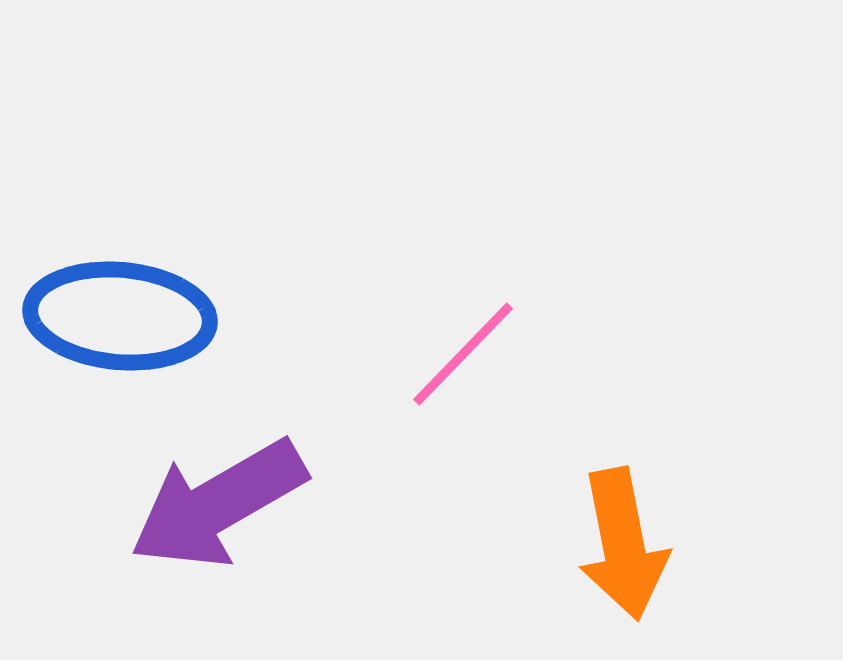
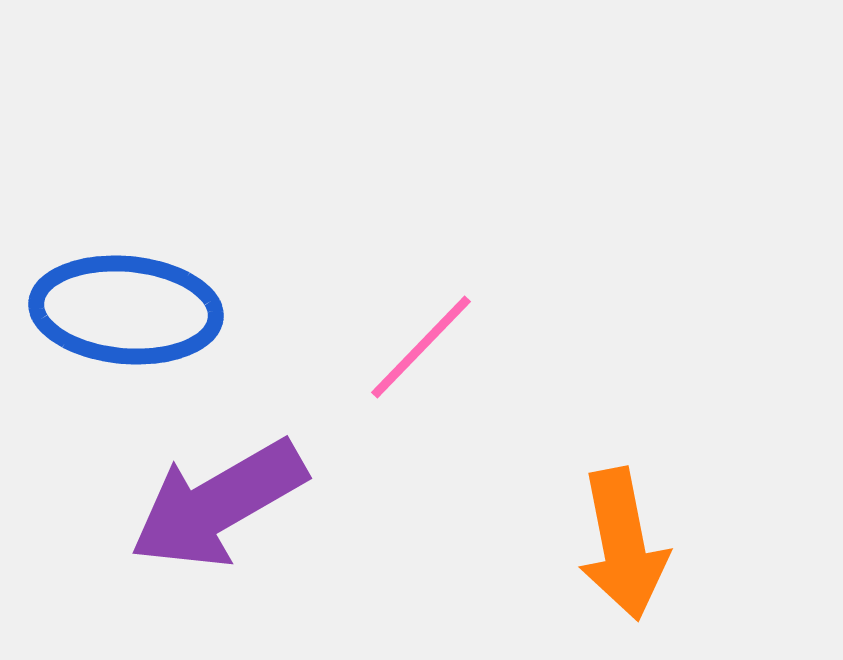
blue ellipse: moved 6 px right, 6 px up
pink line: moved 42 px left, 7 px up
